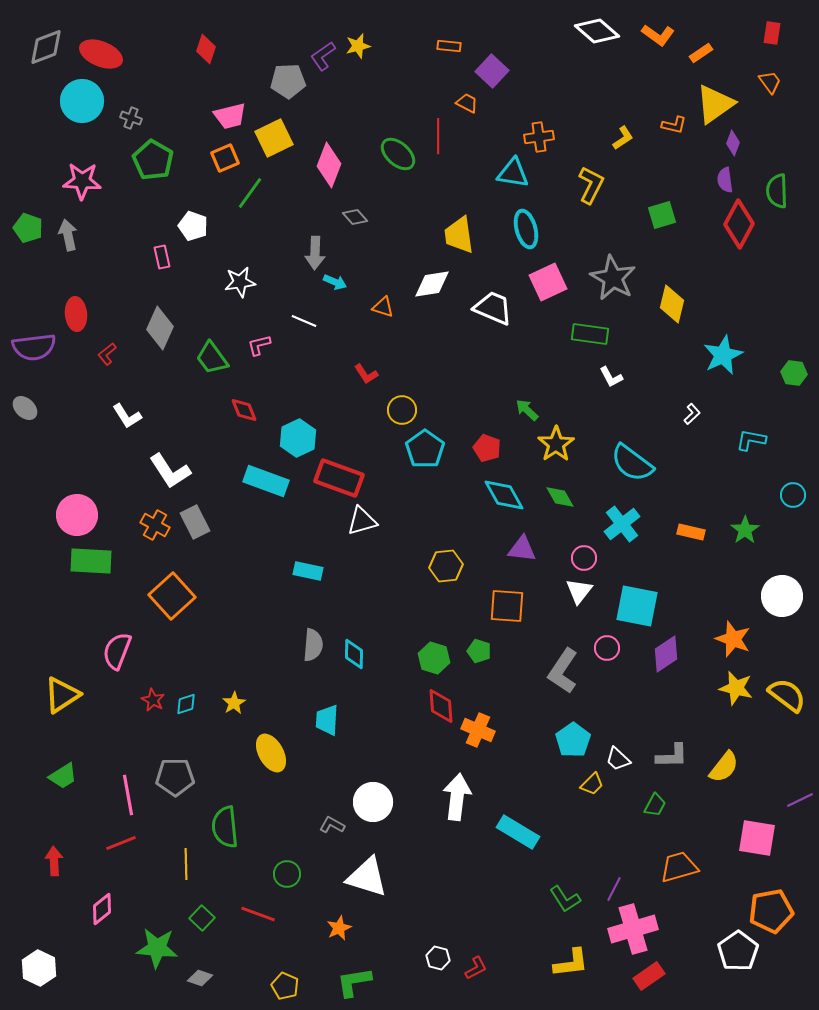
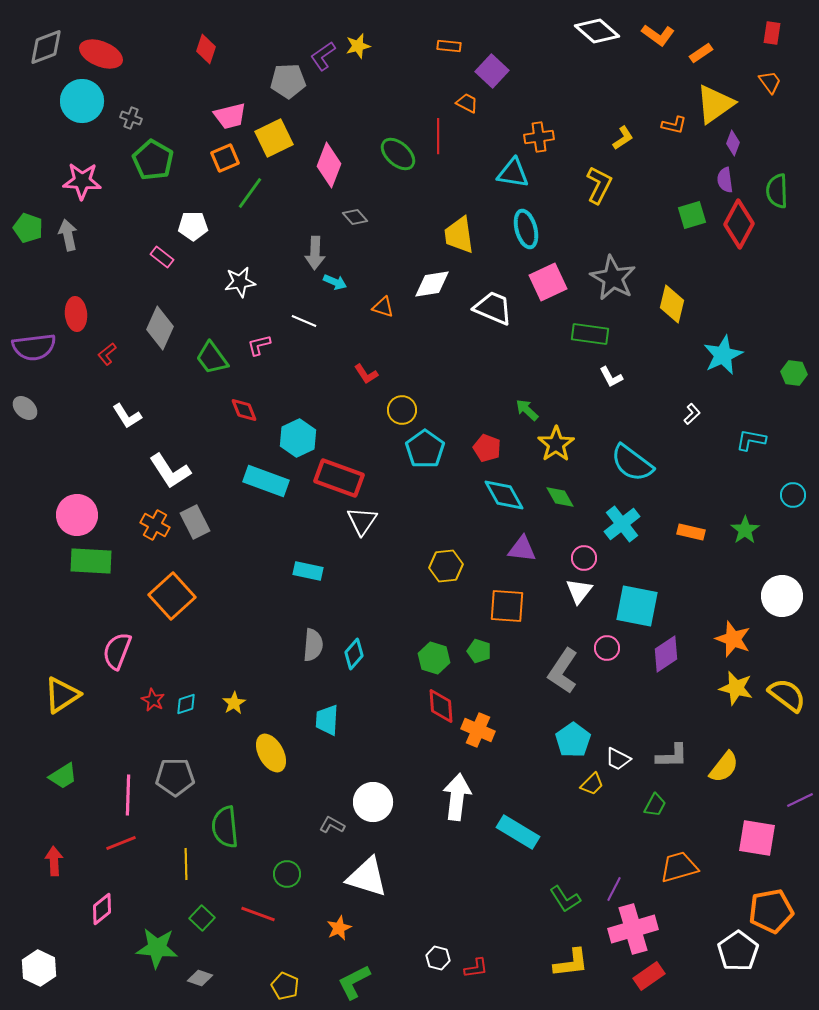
yellow L-shape at (591, 185): moved 8 px right
green square at (662, 215): moved 30 px right
white pentagon at (193, 226): rotated 20 degrees counterclockwise
pink rectangle at (162, 257): rotated 40 degrees counterclockwise
white triangle at (362, 521): rotated 40 degrees counterclockwise
cyan diamond at (354, 654): rotated 40 degrees clockwise
white trapezoid at (618, 759): rotated 16 degrees counterclockwise
pink line at (128, 795): rotated 12 degrees clockwise
red L-shape at (476, 968): rotated 20 degrees clockwise
green L-shape at (354, 982): rotated 18 degrees counterclockwise
